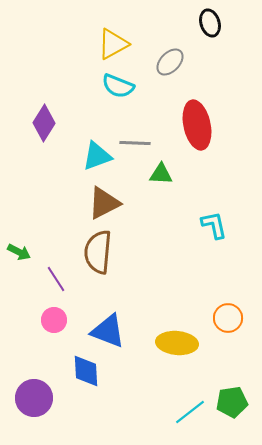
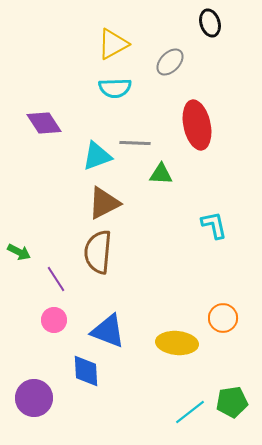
cyan semicircle: moved 3 px left, 2 px down; rotated 24 degrees counterclockwise
purple diamond: rotated 66 degrees counterclockwise
orange circle: moved 5 px left
